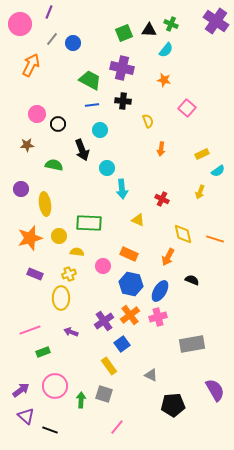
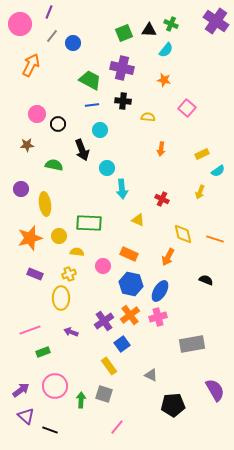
gray line at (52, 39): moved 3 px up
yellow semicircle at (148, 121): moved 4 px up; rotated 64 degrees counterclockwise
black semicircle at (192, 280): moved 14 px right
